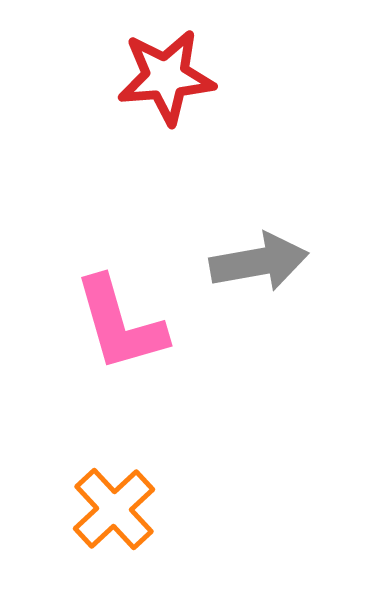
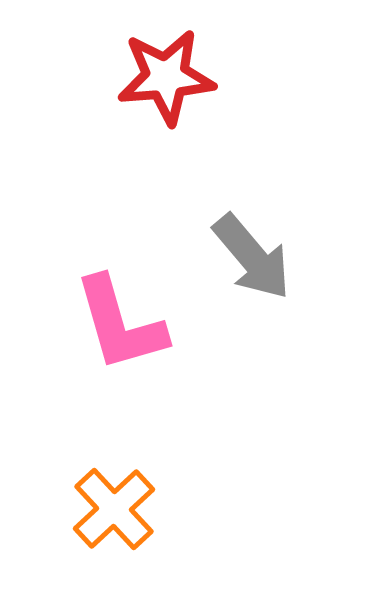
gray arrow: moved 7 px left, 5 px up; rotated 60 degrees clockwise
